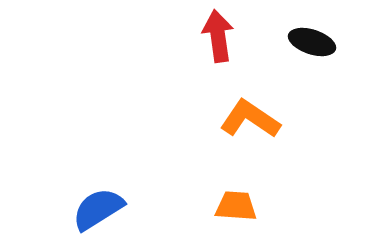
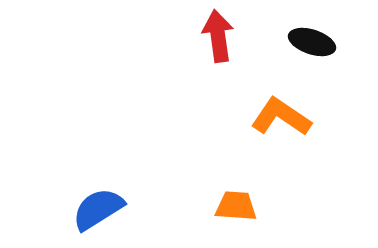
orange L-shape: moved 31 px right, 2 px up
